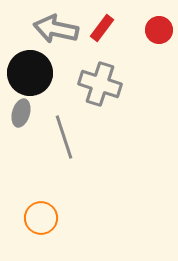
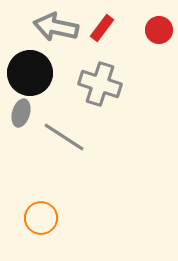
gray arrow: moved 2 px up
gray line: rotated 39 degrees counterclockwise
